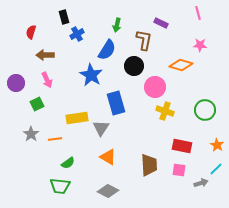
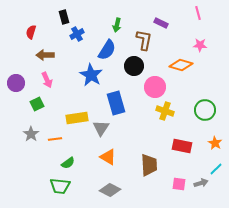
orange star: moved 2 px left, 2 px up
pink square: moved 14 px down
gray diamond: moved 2 px right, 1 px up
